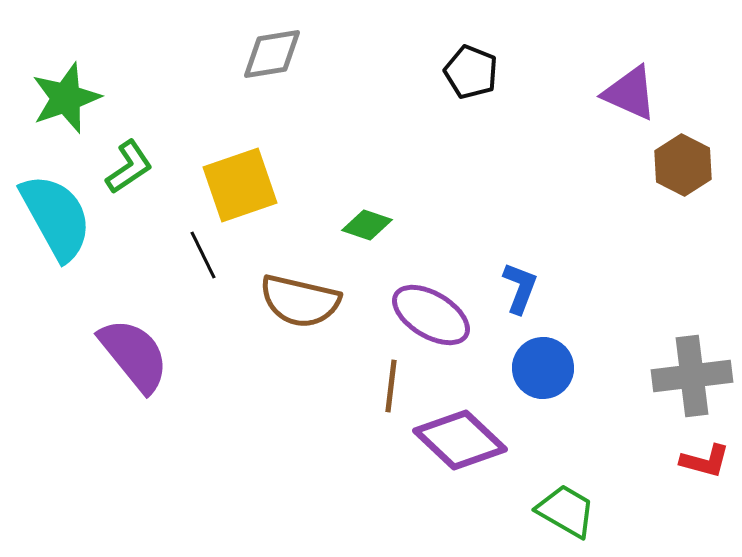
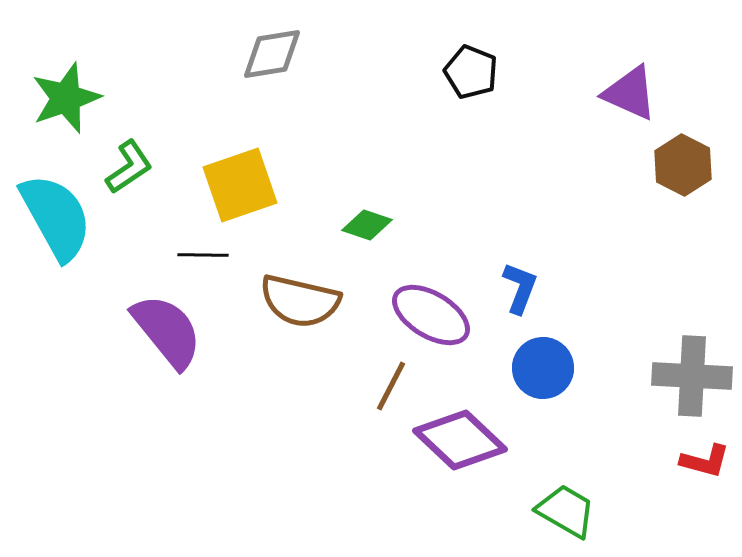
black line: rotated 63 degrees counterclockwise
purple semicircle: moved 33 px right, 24 px up
gray cross: rotated 10 degrees clockwise
brown line: rotated 20 degrees clockwise
